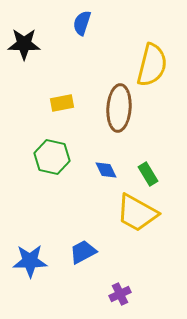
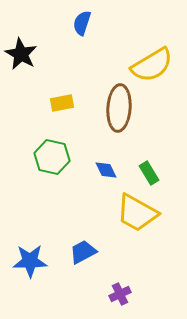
black star: moved 3 px left, 10 px down; rotated 28 degrees clockwise
yellow semicircle: rotated 45 degrees clockwise
green rectangle: moved 1 px right, 1 px up
